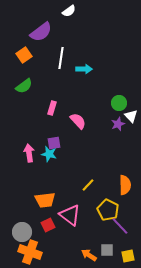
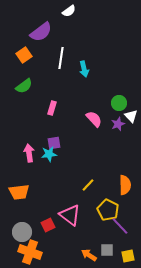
cyan arrow: rotated 77 degrees clockwise
pink semicircle: moved 16 px right, 2 px up
cyan star: rotated 21 degrees counterclockwise
orange trapezoid: moved 26 px left, 8 px up
